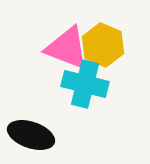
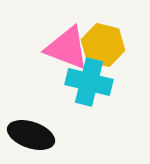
yellow hexagon: rotated 9 degrees counterclockwise
cyan cross: moved 4 px right, 2 px up
